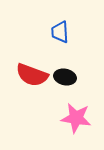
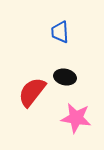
red semicircle: moved 17 px down; rotated 108 degrees clockwise
